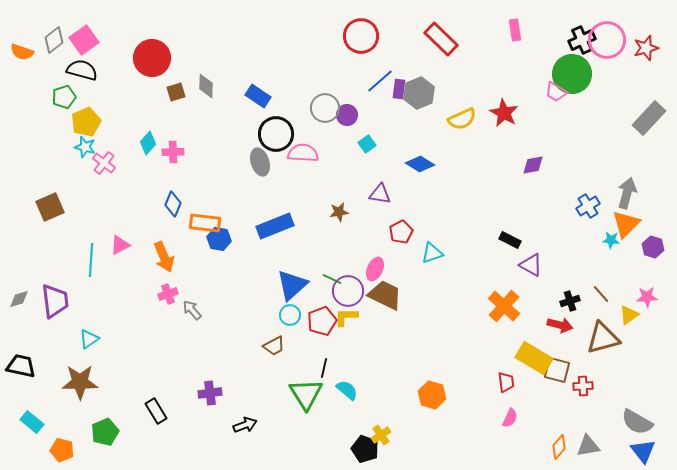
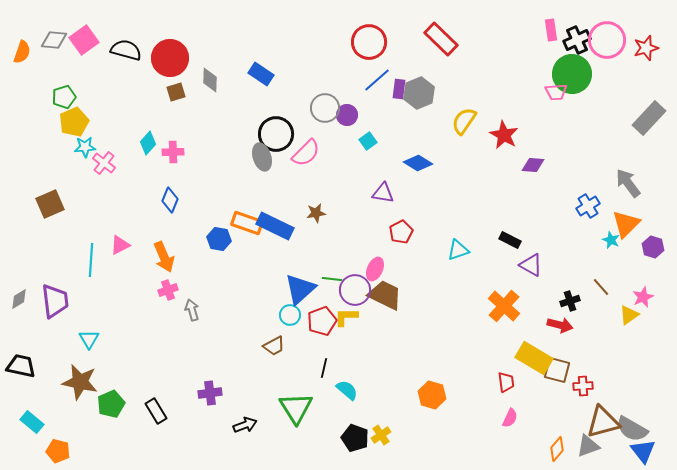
pink rectangle at (515, 30): moved 36 px right
red circle at (361, 36): moved 8 px right, 6 px down
gray diamond at (54, 40): rotated 44 degrees clockwise
black cross at (582, 40): moved 5 px left
orange semicircle at (22, 52): rotated 90 degrees counterclockwise
red circle at (152, 58): moved 18 px right
black semicircle at (82, 70): moved 44 px right, 20 px up
blue line at (380, 81): moved 3 px left, 1 px up
gray diamond at (206, 86): moved 4 px right, 6 px up
pink trapezoid at (556, 92): rotated 35 degrees counterclockwise
blue rectangle at (258, 96): moved 3 px right, 22 px up
red star at (504, 113): moved 22 px down
yellow semicircle at (462, 119): moved 2 px right, 2 px down; rotated 148 degrees clockwise
yellow pentagon at (86, 122): moved 12 px left
cyan square at (367, 144): moved 1 px right, 3 px up
cyan star at (85, 147): rotated 20 degrees counterclockwise
pink semicircle at (303, 153): moved 3 px right; rotated 132 degrees clockwise
gray ellipse at (260, 162): moved 2 px right, 5 px up
blue diamond at (420, 164): moved 2 px left, 1 px up
purple diamond at (533, 165): rotated 15 degrees clockwise
gray arrow at (627, 193): moved 1 px right, 10 px up; rotated 52 degrees counterclockwise
purple triangle at (380, 194): moved 3 px right, 1 px up
blue diamond at (173, 204): moved 3 px left, 4 px up
brown square at (50, 207): moved 3 px up
brown star at (339, 212): moved 23 px left, 1 px down
orange rectangle at (205, 223): moved 42 px right; rotated 12 degrees clockwise
blue rectangle at (275, 226): rotated 48 degrees clockwise
cyan star at (611, 240): rotated 18 degrees clockwise
cyan triangle at (432, 253): moved 26 px right, 3 px up
green line at (332, 279): rotated 18 degrees counterclockwise
blue triangle at (292, 285): moved 8 px right, 4 px down
purple circle at (348, 291): moved 7 px right, 1 px up
pink cross at (168, 294): moved 4 px up
brown line at (601, 294): moved 7 px up
pink star at (647, 297): moved 4 px left; rotated 20 degrees counterclockwise
gray diamond at (19, 299): rotated 15 degrees counterclockwise
gray arrow at (192, 310): rotated 25 degrees clockwise
brown triangle at (603, 338): moved 84 px down
cyan triangle at (89, 339): rotated 25 degrees counterclockwise
brown star at (80, 382): rotated 12 degrees clockwise
green triangle at (306, 394): moved 10 px left, 14 px down
gray semicircle at (637, 422): moved 5 px left, 7 px down
green pentagon at (105, 432): moved 6 px right, 28 px up
gray triangle at (588, 446): rotated 10 degrees counterclockwise
orange diamond at (559, 447): moved 2 px left, 2 px down
black pentagon at (365, 449): moved 10 px left, 11 px up
orange pentagon at (62, 450): moved 4 px left, 1 px down
